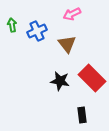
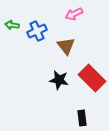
pink arrow: moved 2 px right
green arrow: rotated 72 degrees counterclockwise
brown triangle: moved 1 px left, 2 px down
black star: moved 1 px left, 1 px up
black rectangle: moved 3 px down
